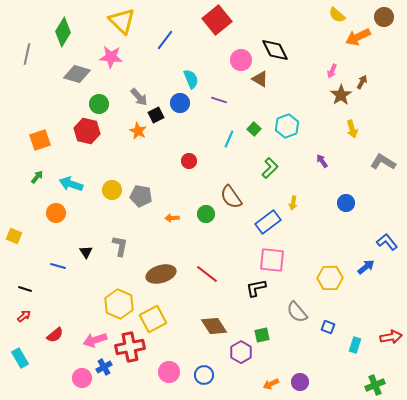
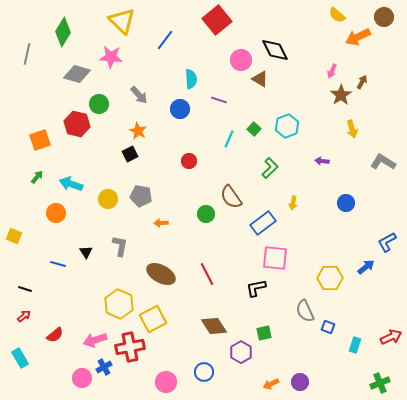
cyan semicircle at (191, 79): rotated 18 degrees clockwise
gray arrow at (139, 97): moved 2 px up
blue circle at (180, 103): moved 6 px down
black square at (156, 115): moved 26 px left, 39 px down
red hexagon at (87, 131): moved 10 px left, 7 px up
purple arrow at (322, 161): rotated 48 degrees counterclockwise
yellow circle at (112, 190): moved 4 px left, 9 px down
orange arrow at (172, 218): moved 11 px left, 5 px down
blue rectangle at (268, 222): moved 5 px left, 1 px down
blue L-shape at (387, 242): rotated 80 degrees counterclockwise
pink square at (272, 260): moved 3 px right, 2 px up
blue line at (58, 266): moved 2 px up
brown ellipse at (161, 274): rotated 44 degrees clockwise
red line at (207, 274): rotated 25 degrees clockwise
gray semicircle at (297, 312): moved 8 px right, 1 px up; rotated 15 degrees clockwise
green square at (262, 335): moved 2 px right, 2 px up
red arrow at (391, 337): rotated 15 degrees counterclockwise
pink circle at (169, 372): moved 3 px left, 10 px down
blue circle at (204, 375): moved 3 px up
green cross at (375, 385): moved 5 px right, 2 px up
